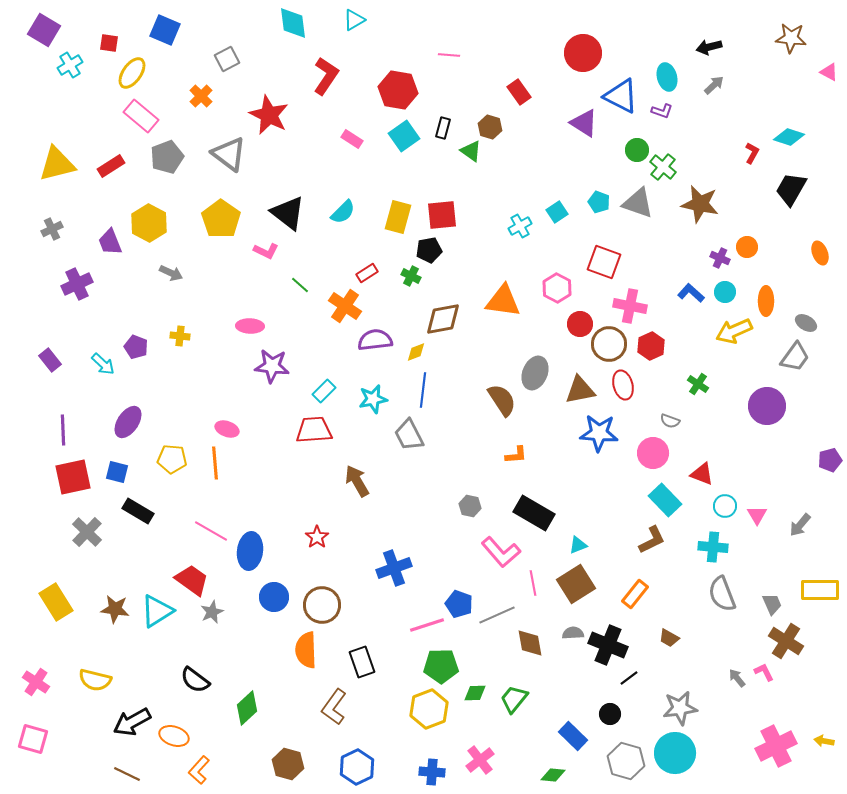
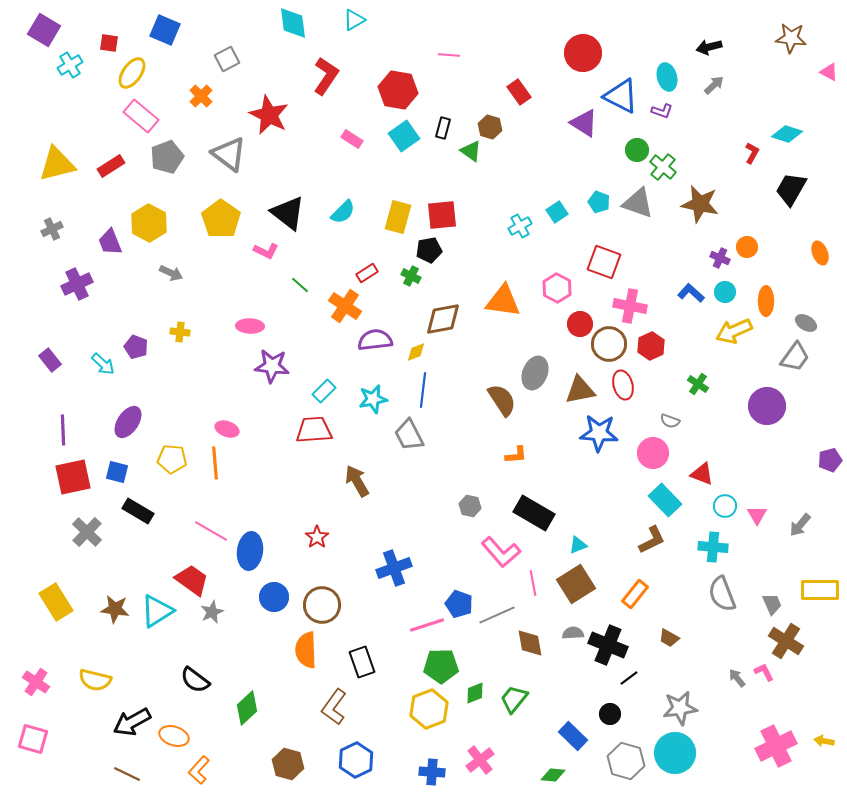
cyan diamond at (789, 137): moved 2 px left, 3 px up
yellow cross at (180, 336): moved 4 px up
green diamond at (475, 693): rotated 20 degrees counterclockwise
blue hexagon at (357, 767): moved 1 px left, 7 px up
